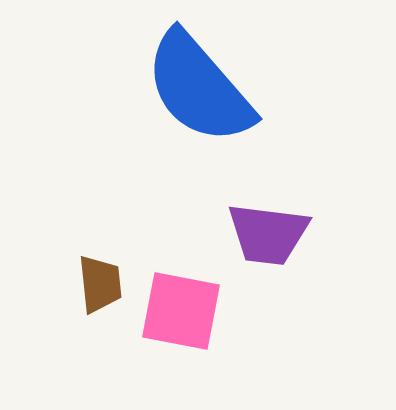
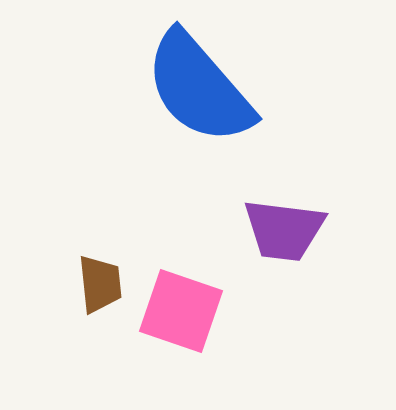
purple trapezoid: moved 16 px right, 4 px up
pink square: rotated 8 degrees clockwise
